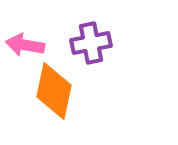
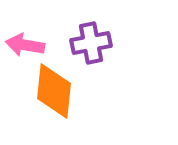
orange diamond: rotated 6 degrees counterclockwise
